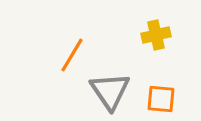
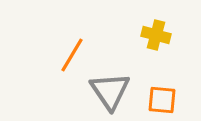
yellow cross: rotated 28 degrees clockwise
orange square: moved 1 px right, 1 px down
